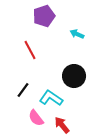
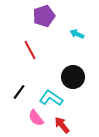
black circle: moved 1 px left, 1 px down
black line: moved 4 px left, 2 px down
